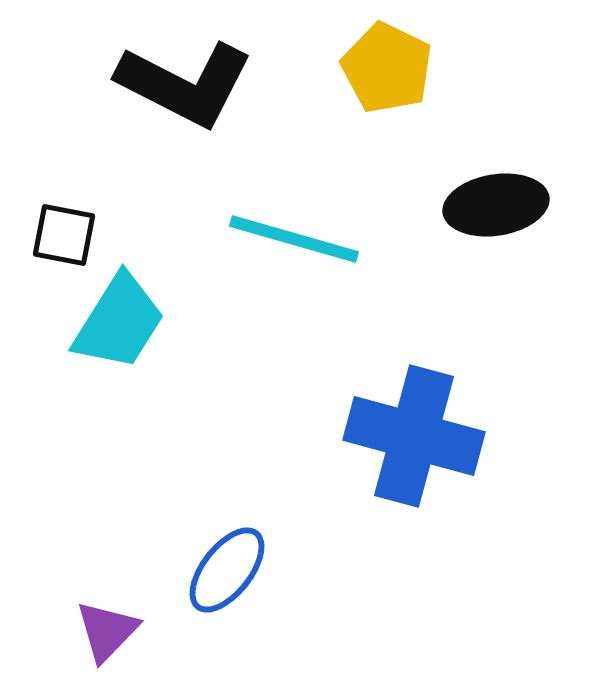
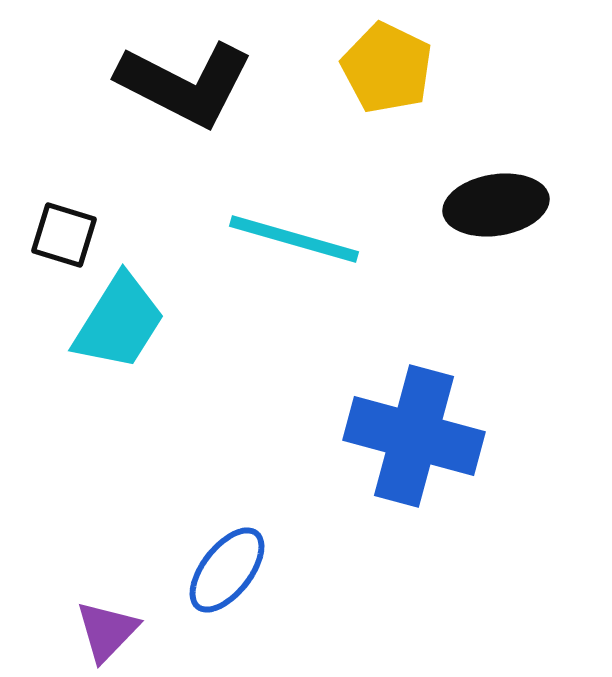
black square: rotated 6 degrees clockwise
